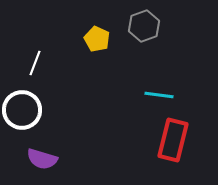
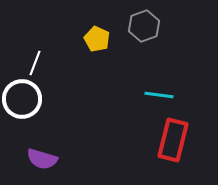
white circle: moved 11 px up
